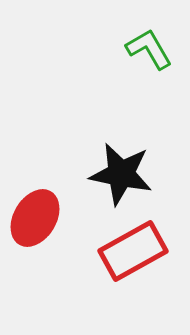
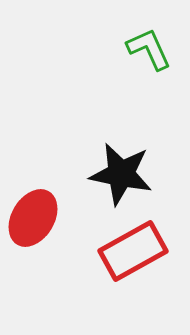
green L-shape: rotated 6 degrees clockwise
red ellipse: moved 2 px left
